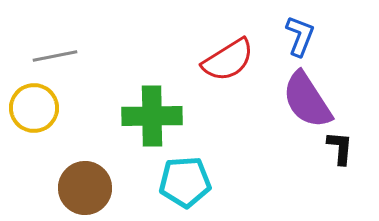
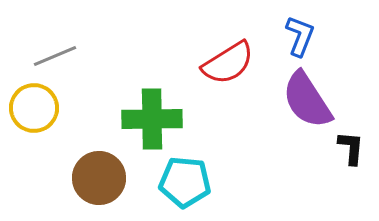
gray line: rotated 12 degrees counterclockwise
red semicircle: moved 3 px down
green cross: moved 3 px down
black L-shape: moved 11 px right
cyan pentagon: rotated 9 degrees clockwise
brown circle: moved 14 px right, 10 px up
